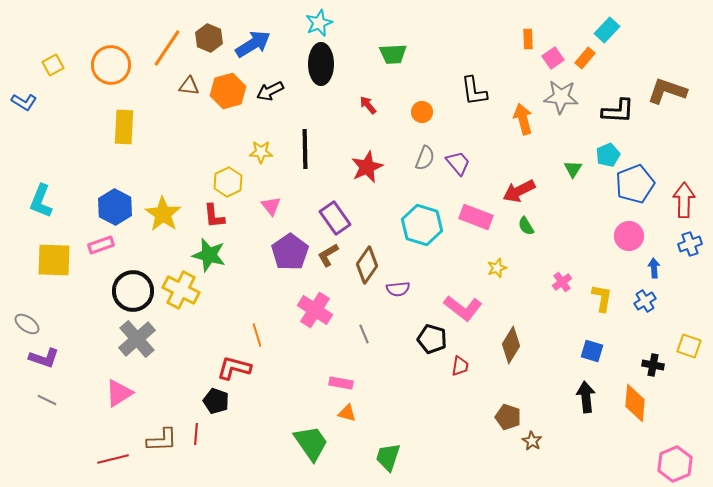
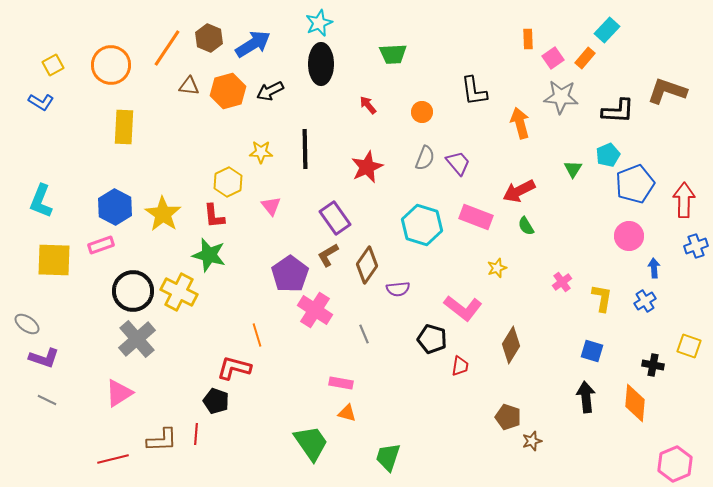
blue L-shape at (24, 102): moved 17 px right
orange arrow at (523, 119): moved 3 px left, 4 px down
blue cross at (690, 244): moved 6 px right, 2 px down
purple pentagon at (290, 252): moved 22 px down
yellow cross at (181, 290): moved 2 px left, 2 px down
brown star at (532, 441): rotated 24 degrees clockwise
